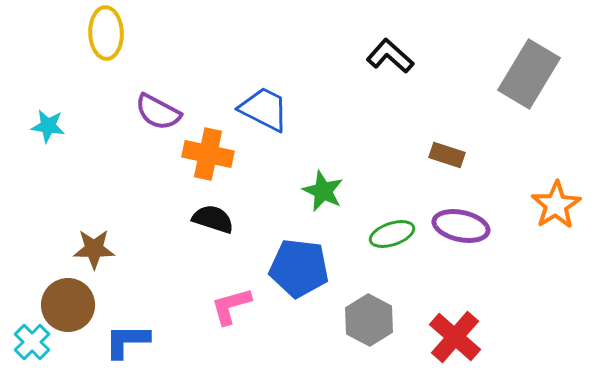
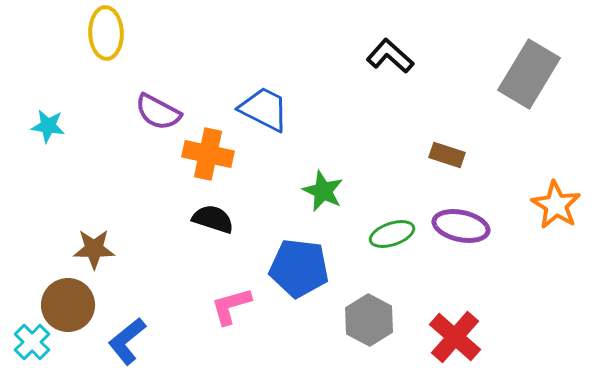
orange star: rotated 9 degrees counterclockwise
blue L-shape: rotated 39 degrees counterclockwise
